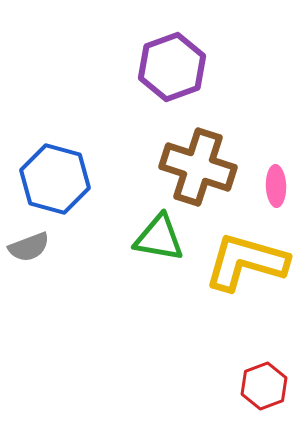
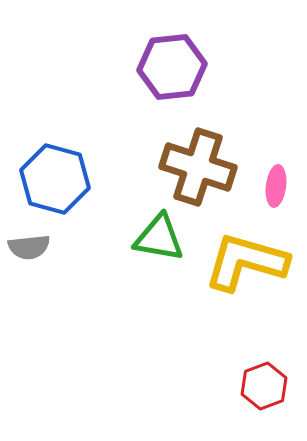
purple hexagon: rotated 14 degrees clockwise
pink ellipse: rotated 9 degrees clockwise
gray semicircle: rotated 15 degrees clockwise
